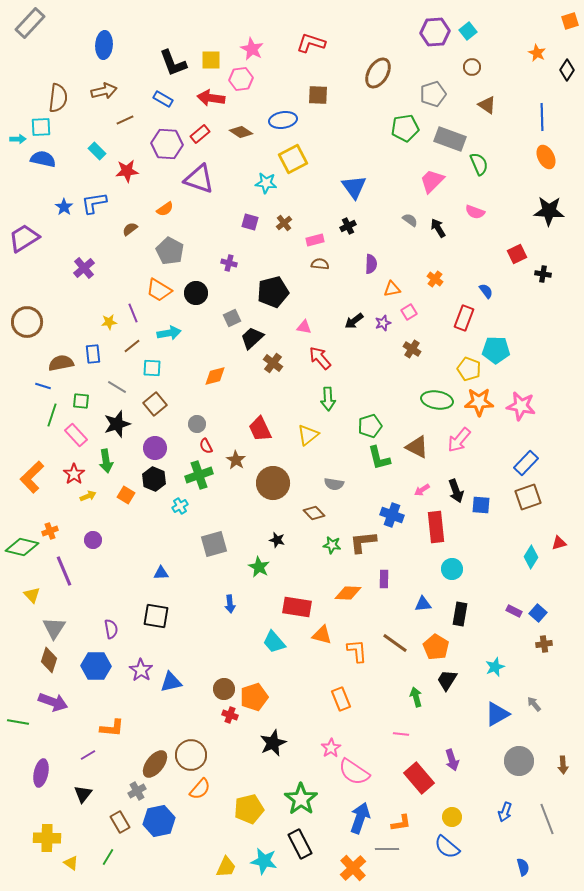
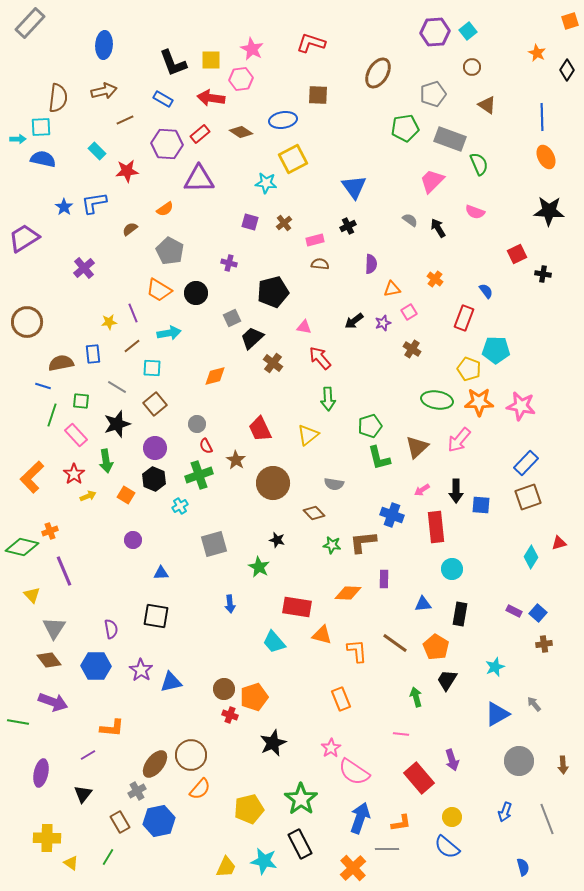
purple triangle at (199, 179): rotated 20 degrees counterclockwise
brown triangle at (417, 447): rotated 50 degrees clockwise
black arrow at (456, 491): rotated 20 degrees clockwise
purple circle at (93, 540): moved 40 px right
brown diamond at (49, 660): rotated 55 degrees counterclockwise
